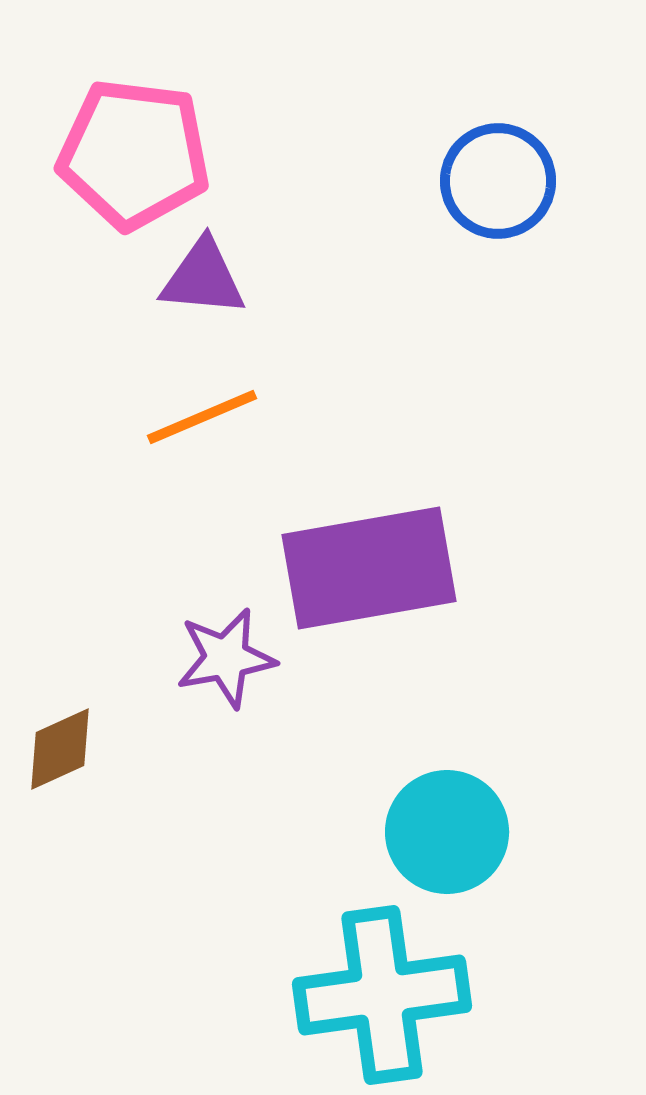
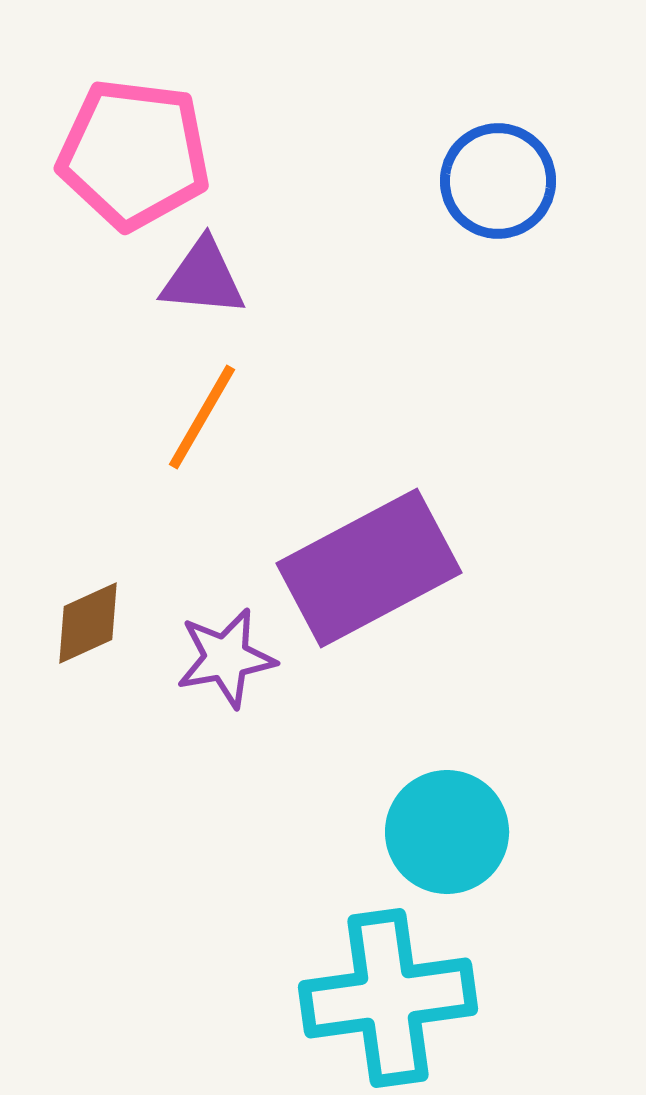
orange line: rotated 37 degrees counterclockwise
purple rectangle: rotated 18 degrees counterclockwise
brown diamond: moved 28 px right, 126 px up
cyan cross: moved 6 px right, 3 px down
